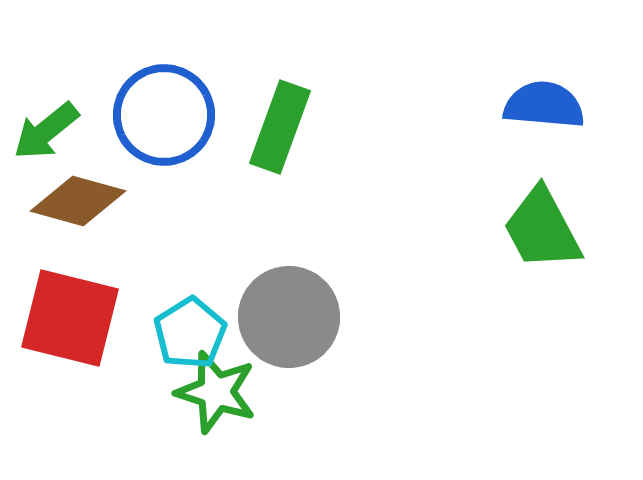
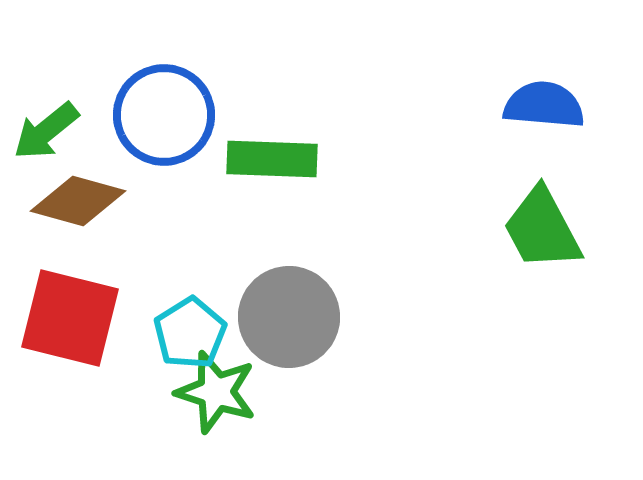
green rectangle: moved 8 px left, 32 px down; rotated 72 degrees clockwise
